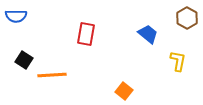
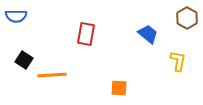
orange square: moved 5 px left, 3 px up; rotated 36 degrees counterclockwise
